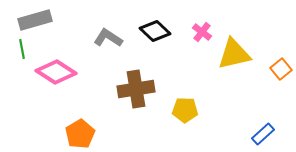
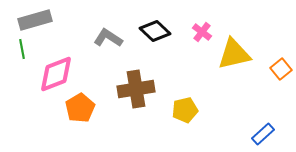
pink diamond: moved 2 px down; rotated 54 degrees counterclockwise
yellow pentagon: rotated 15 degrees counterclockwise
orange pentagon: moved 26 px up
